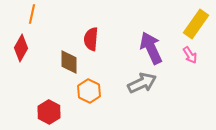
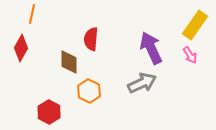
yellow rectangle: moved 1 px left, 1 px down
